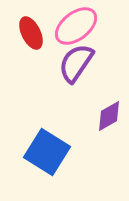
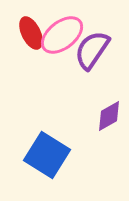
pink ellipse: moved 14 px left, 9 px down
purple semicircle: moved 16 px right, 13 px up
blue square: moved 3 px down
